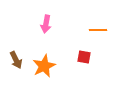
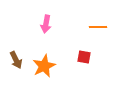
orange line: moved 3 px up
